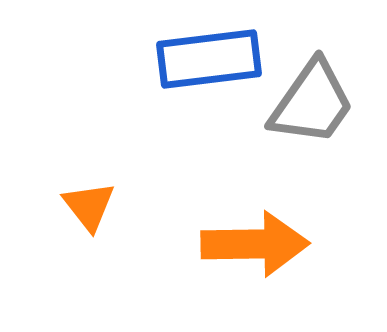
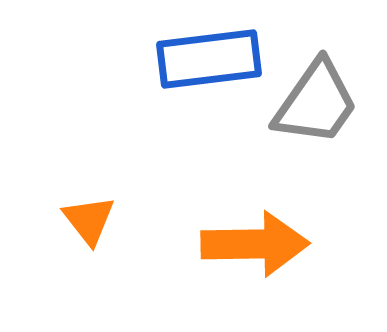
gray trapezoid: moved 4 px right
orange triangle: moved 14 px down
